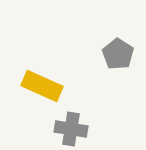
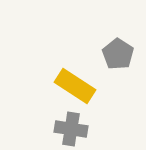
yellow rectangle: moved 33 px right; rotated 9 degrees clockwise
